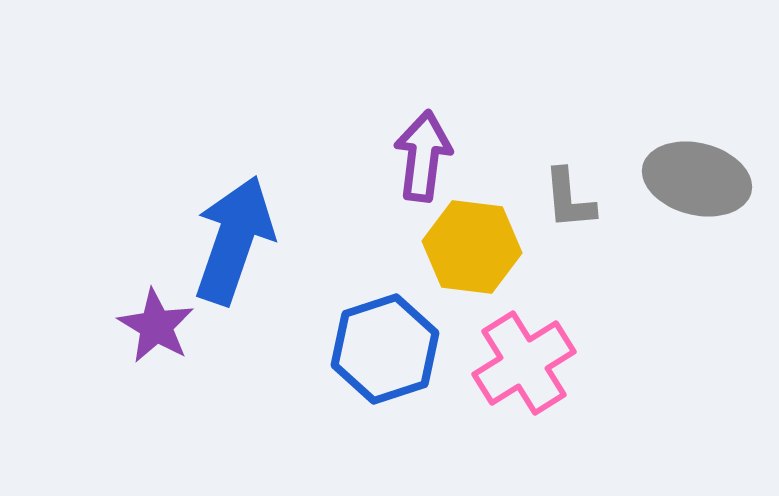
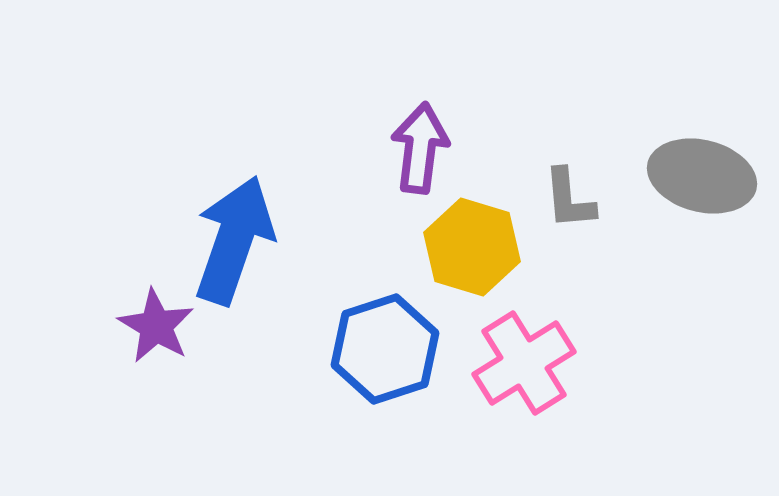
purple arrow: moved 3 px left, 8 px up
gray ellipse: moved 5 px right, 3 px up
yellow hexagon: rotated 10 degrees clockwise
